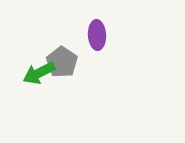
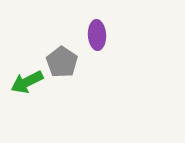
green arrow: moved 12 px left, 9 px down
